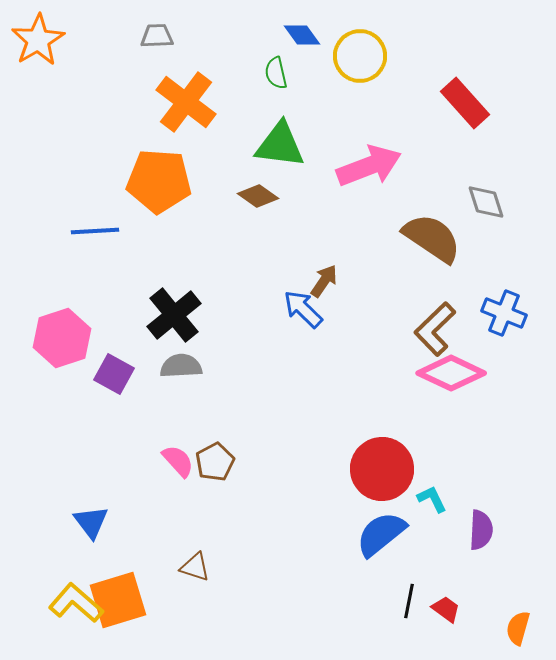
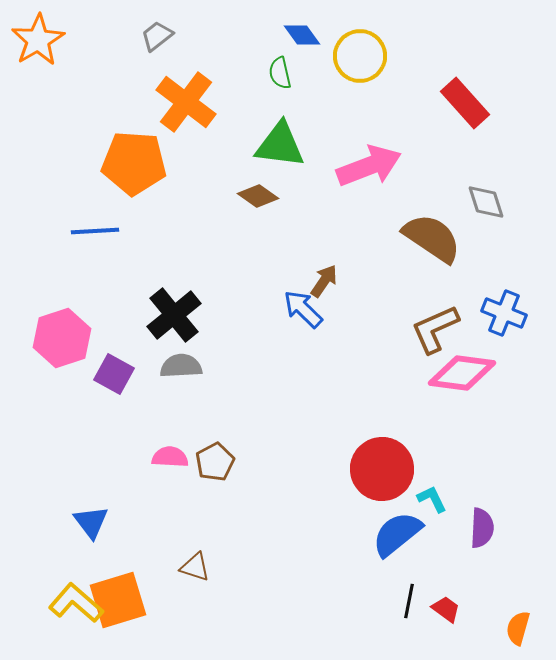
gray trapezoid: rotated 36 degrees counterclockwise
green semicircle: moved 4 px right
orange pentagon: moved 25 px left, 18 px up
brown L-shape: rotated 20 degrees clockwise
pink diamond: moved 11 px right; rotated 18 degrees counterclockwise
pink semicircle: moved 8 px left, 4 px up; rotated 45 degrees counterclockwise
purple semicircle: moved 1 px right, 2 px up
blue semicircle: moved 16 px right
